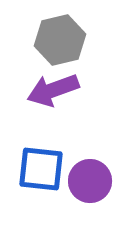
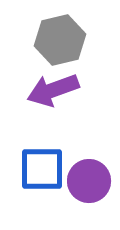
blue square: moved 1 px right; rotated 6 degrees counterclockwise
purple circle: moved 1 px left
